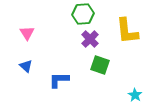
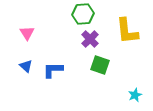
blue L-shape: moved 6 px left, 10 px up
cyan star: rotated 16 degrees clockwise
